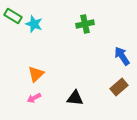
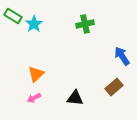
cyan star: rotated 18 degrees clockwise
brown rectangle: moved 5 px left
